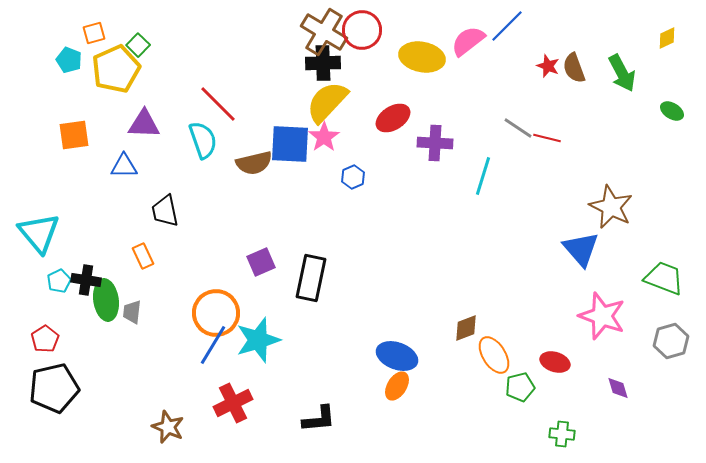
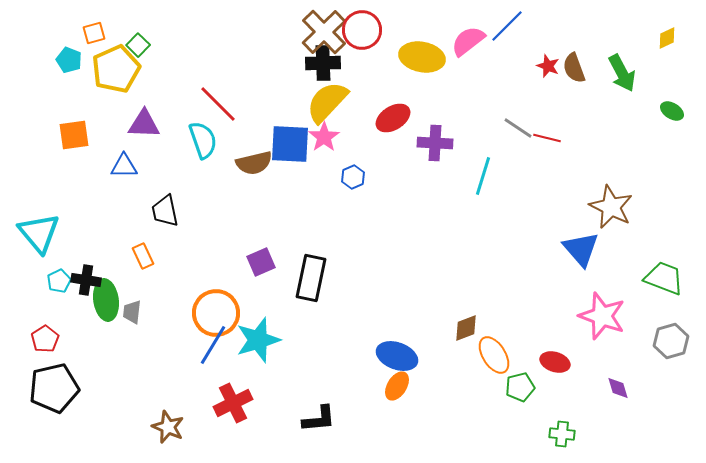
brown cross at (324, 32): rotated 15 degrees clockwise
